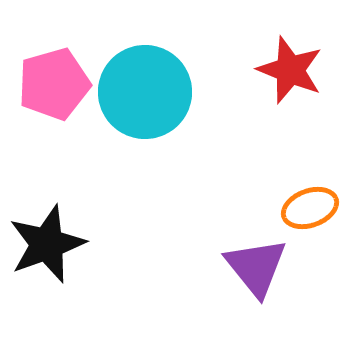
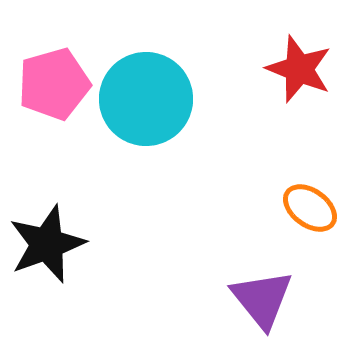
red star: moved 9 px right, 1 px up
cyan circle: moved 1 px right, 7 px down
orange ellipse: rotated 56 degrees clockwise
purple triangle: moved 6 px right, 32 px down
